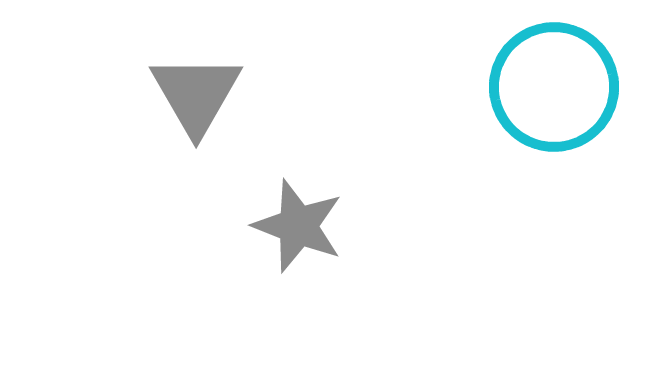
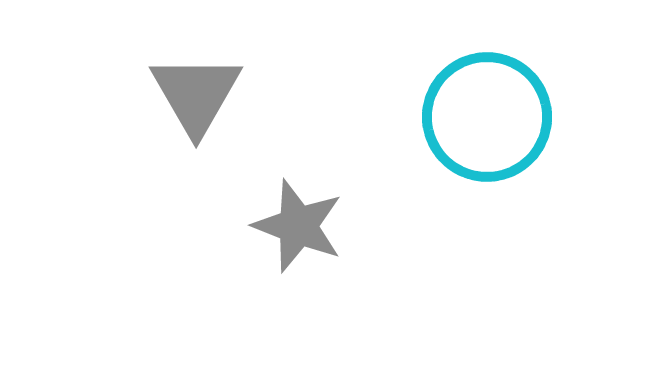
cyan circle: moved 67 px left, 30 px down
